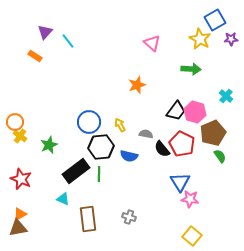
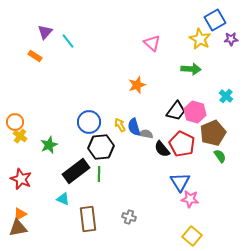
blue semicircle: moved 5 px right, 29 px up; rotated 60 degrees clockwise
